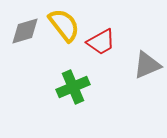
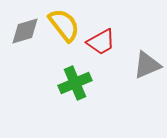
green cross: moved 2 px right, 4 px up
